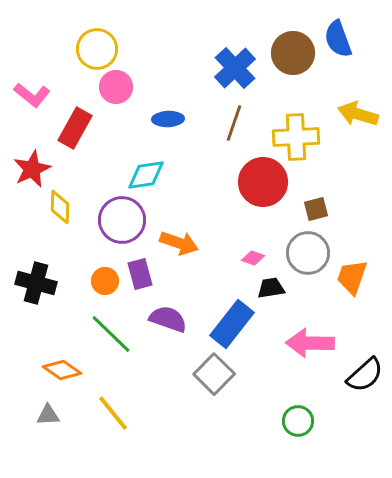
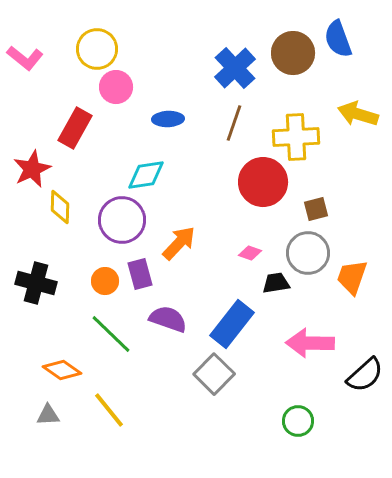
pink L-shape: moved 7 px left, 37 px up
orange arrow: rotated 66 degrees counterclockwise
pink diamond: moved 3 px left, 5 px up
black trapezoid: moved 5 px right, 5 px up
yellow line: moved 4 px left, 3 px up
